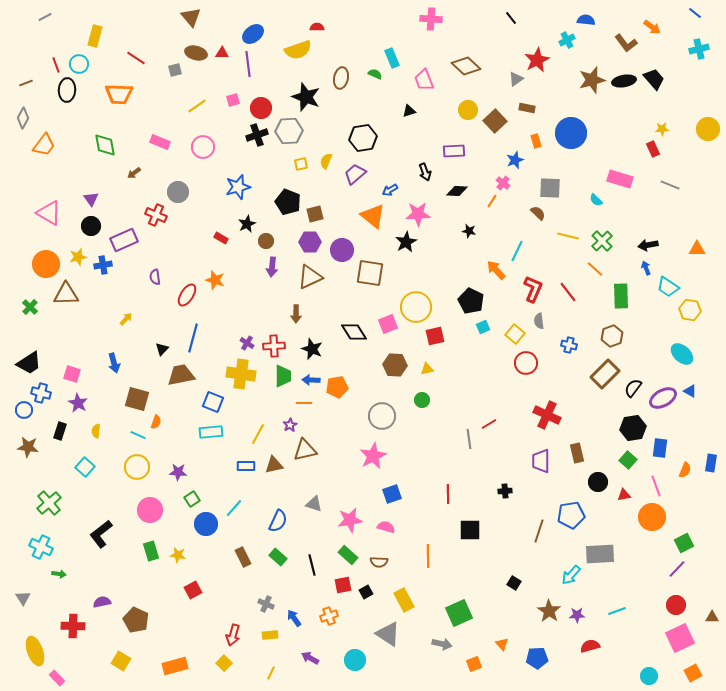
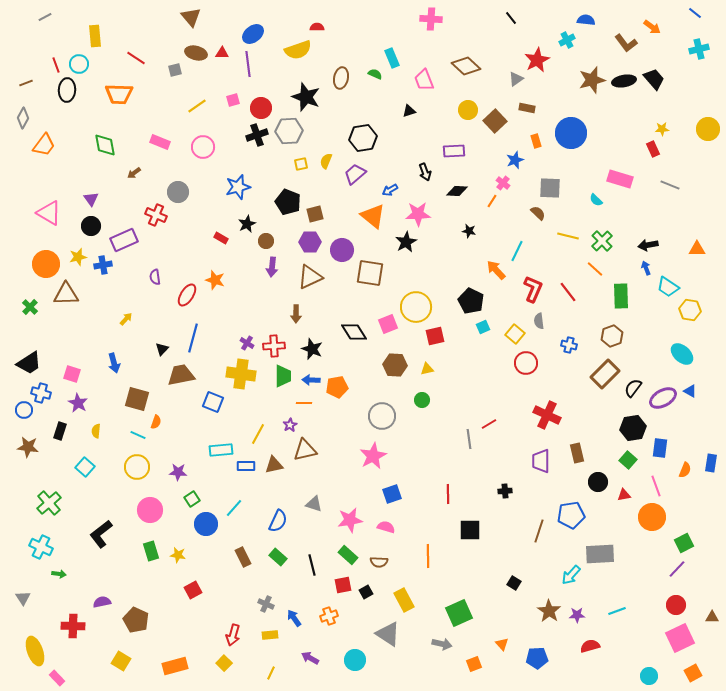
yellow rectangle at (95, 36): rotated 20 degrees counterclockwise
cyan rectangle at (211, 432): moved 10 px right, 18 px down
